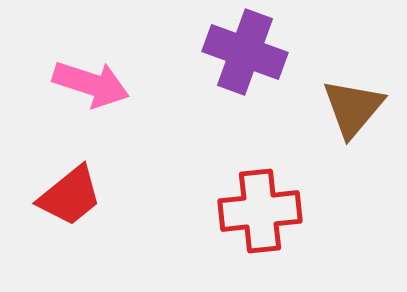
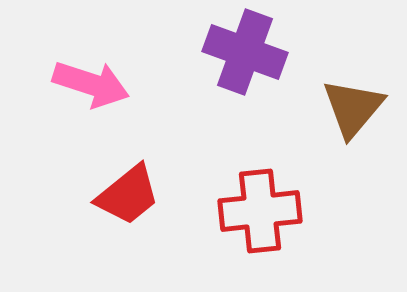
red trapezoid: moved 58 px right, 1 px up
